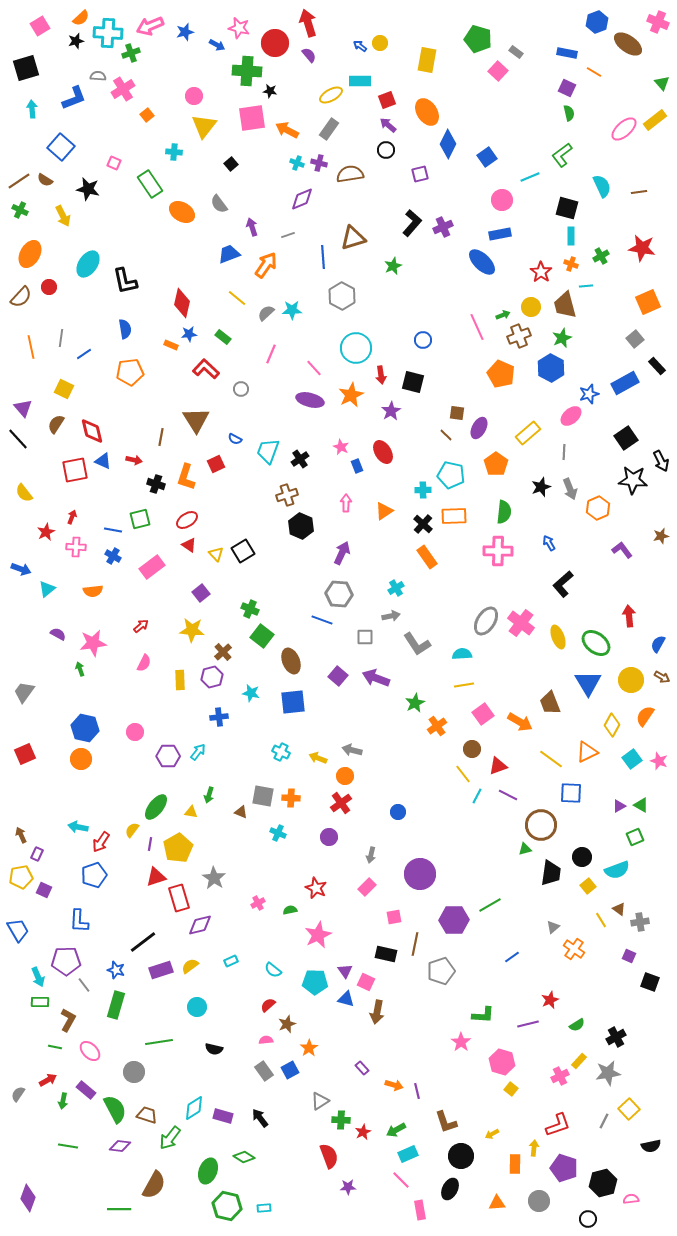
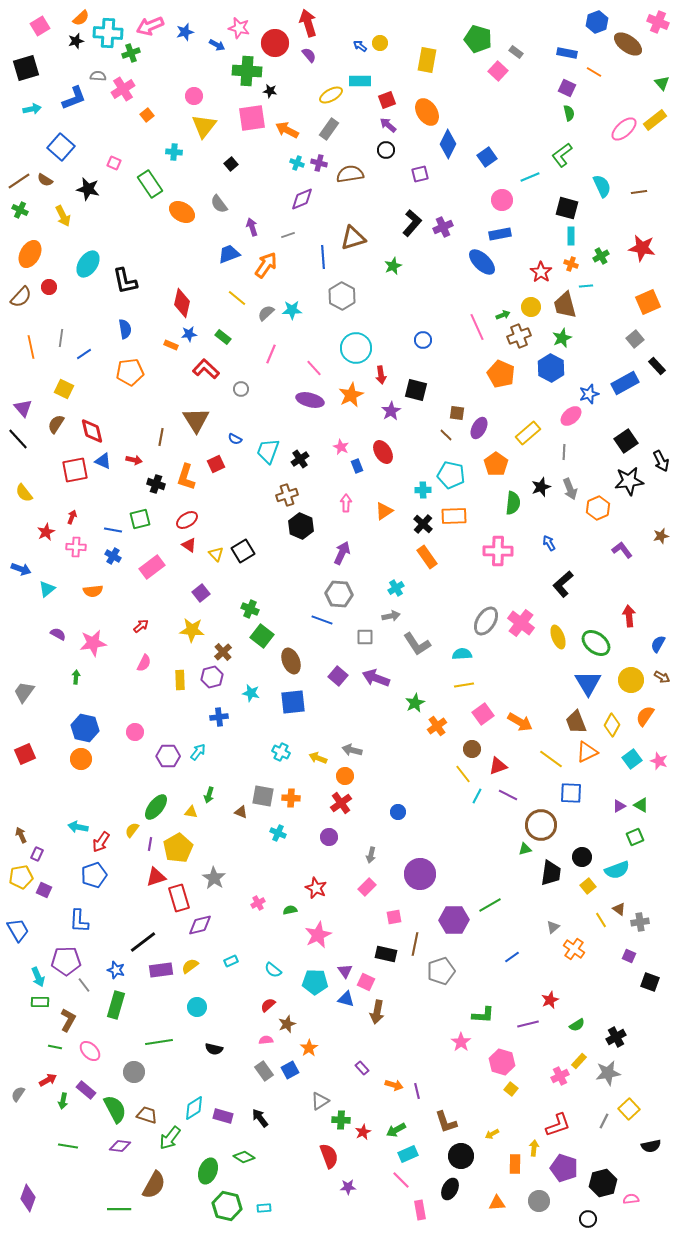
cyan arrow at (32, 109): rotated 84 degrees clockwise
black square at (413, 382): moved 3 px right, 8 px down
black square at (626, 438): moved 3 px down
black star at (633, 480): moved 4 px left, 1 px down; rotated 12 degrees counterclockwise
green semicircle at (504, 512): moved 9 px right, 9 px up
green arrow at (80, 669): moved 4 px left, 8 px down; rotated 24 degrees clockwise
brown trapezoid at (550, 703): moved 26 px right, 19 px down
purple rectangle at (161, 970): rotated 10 degrees clockwise
